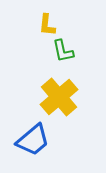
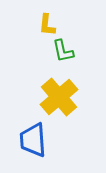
blue trapezoid: rotated 126 degrees clockwise
